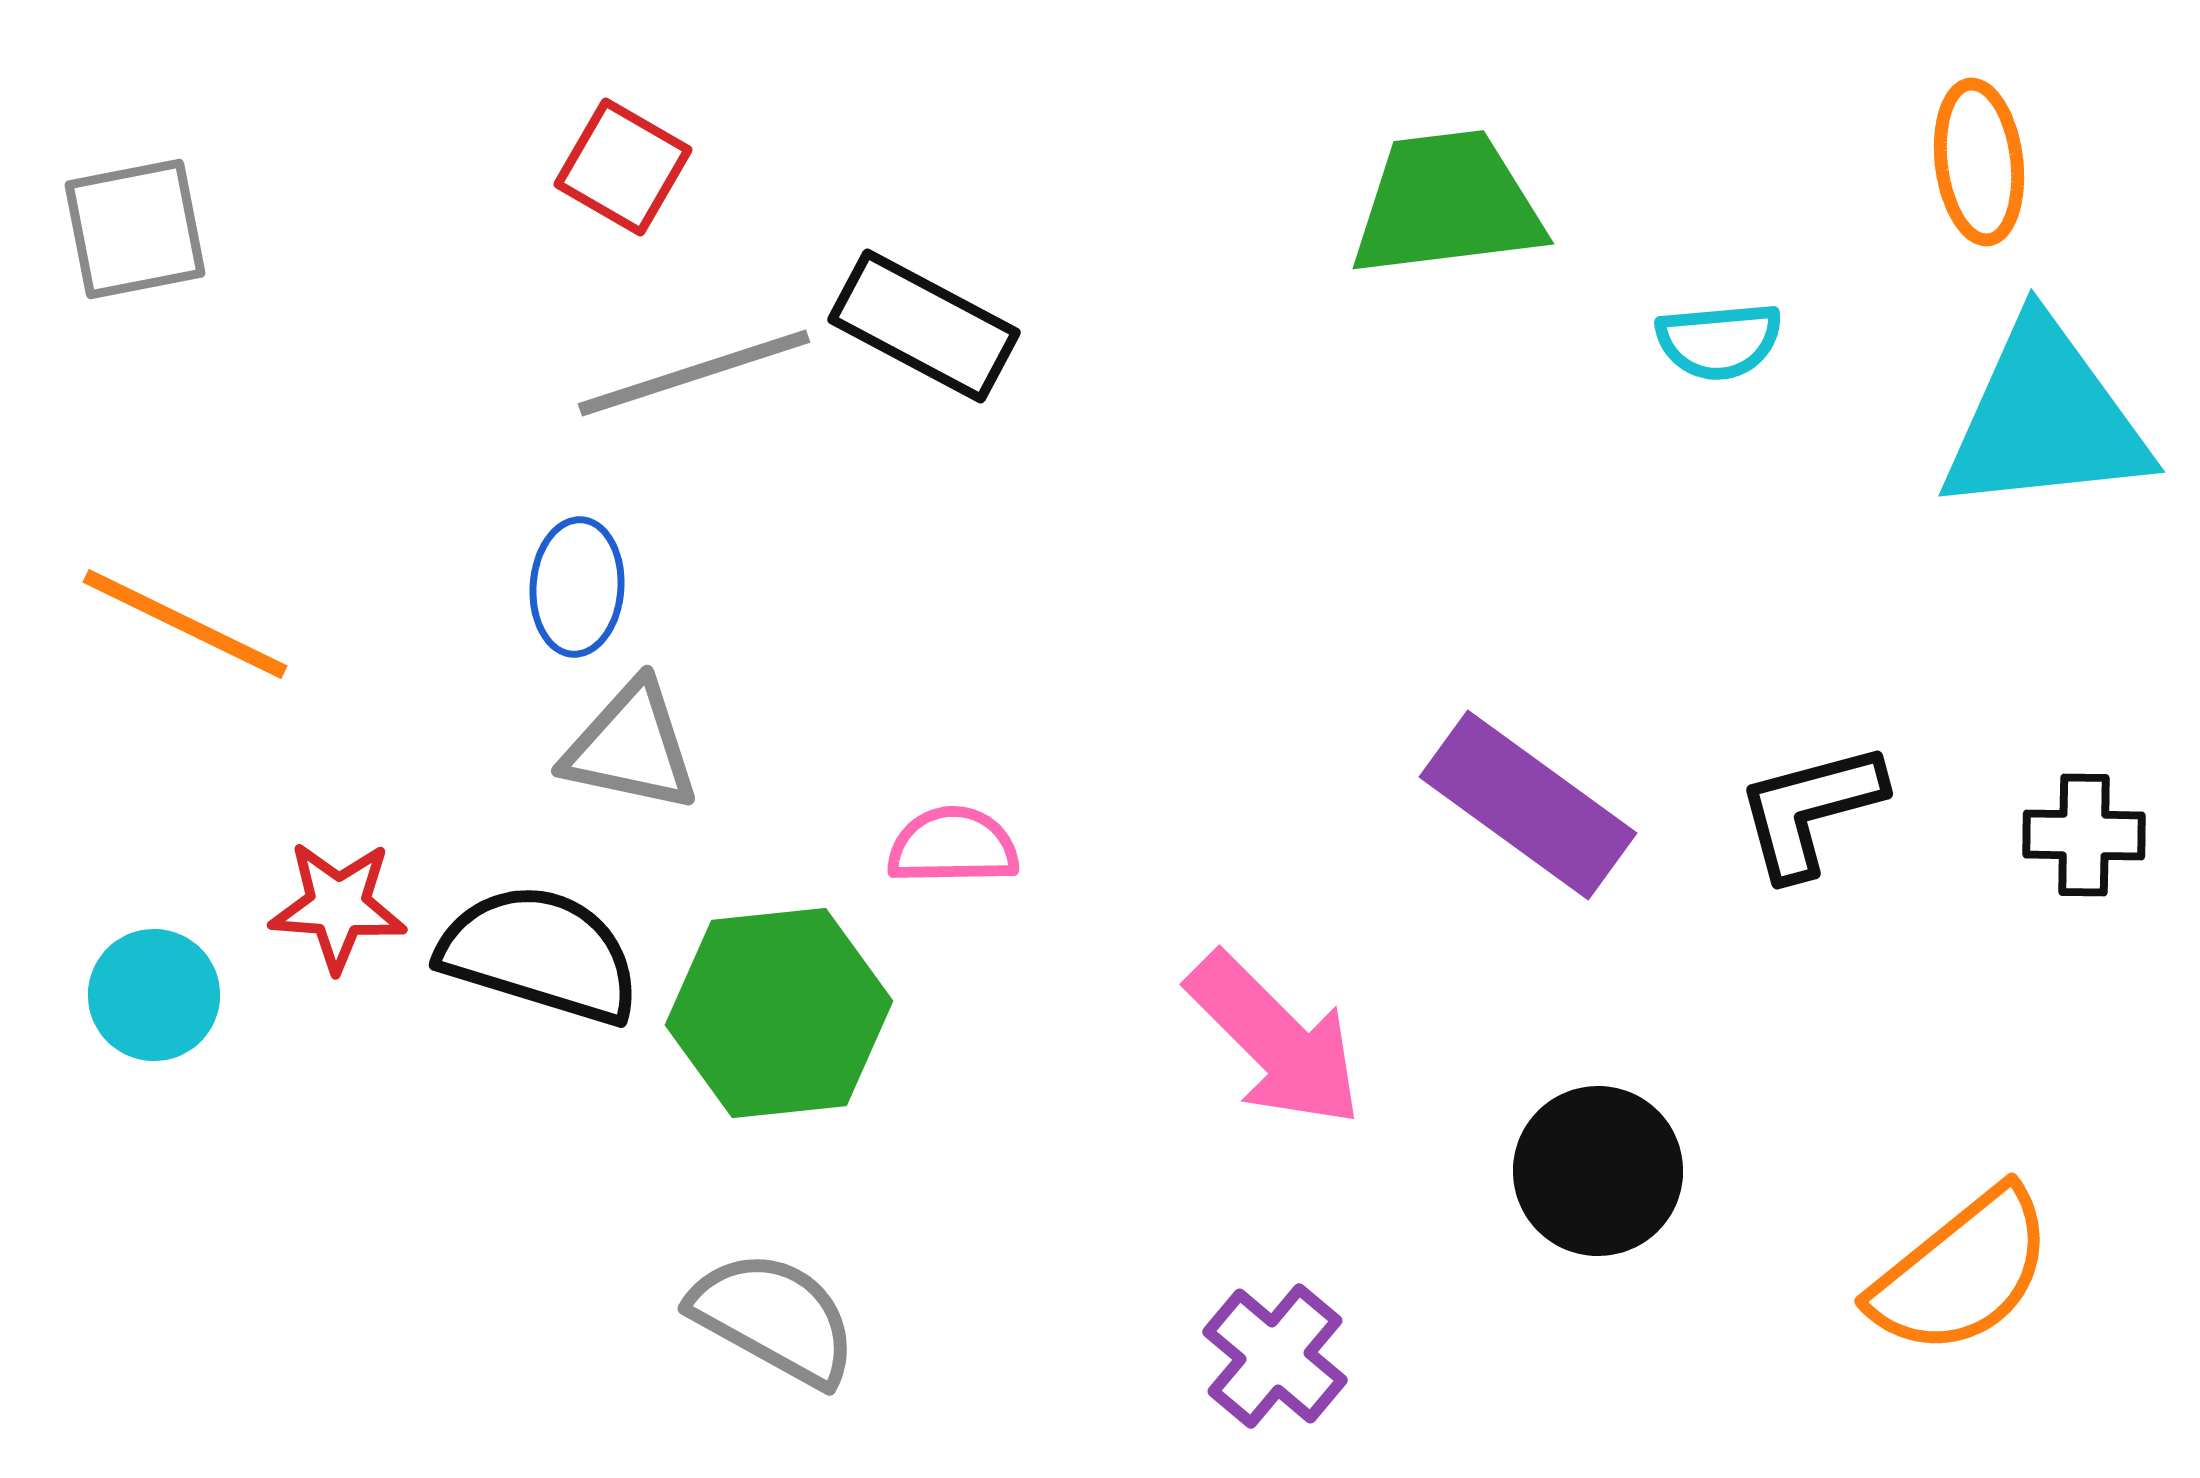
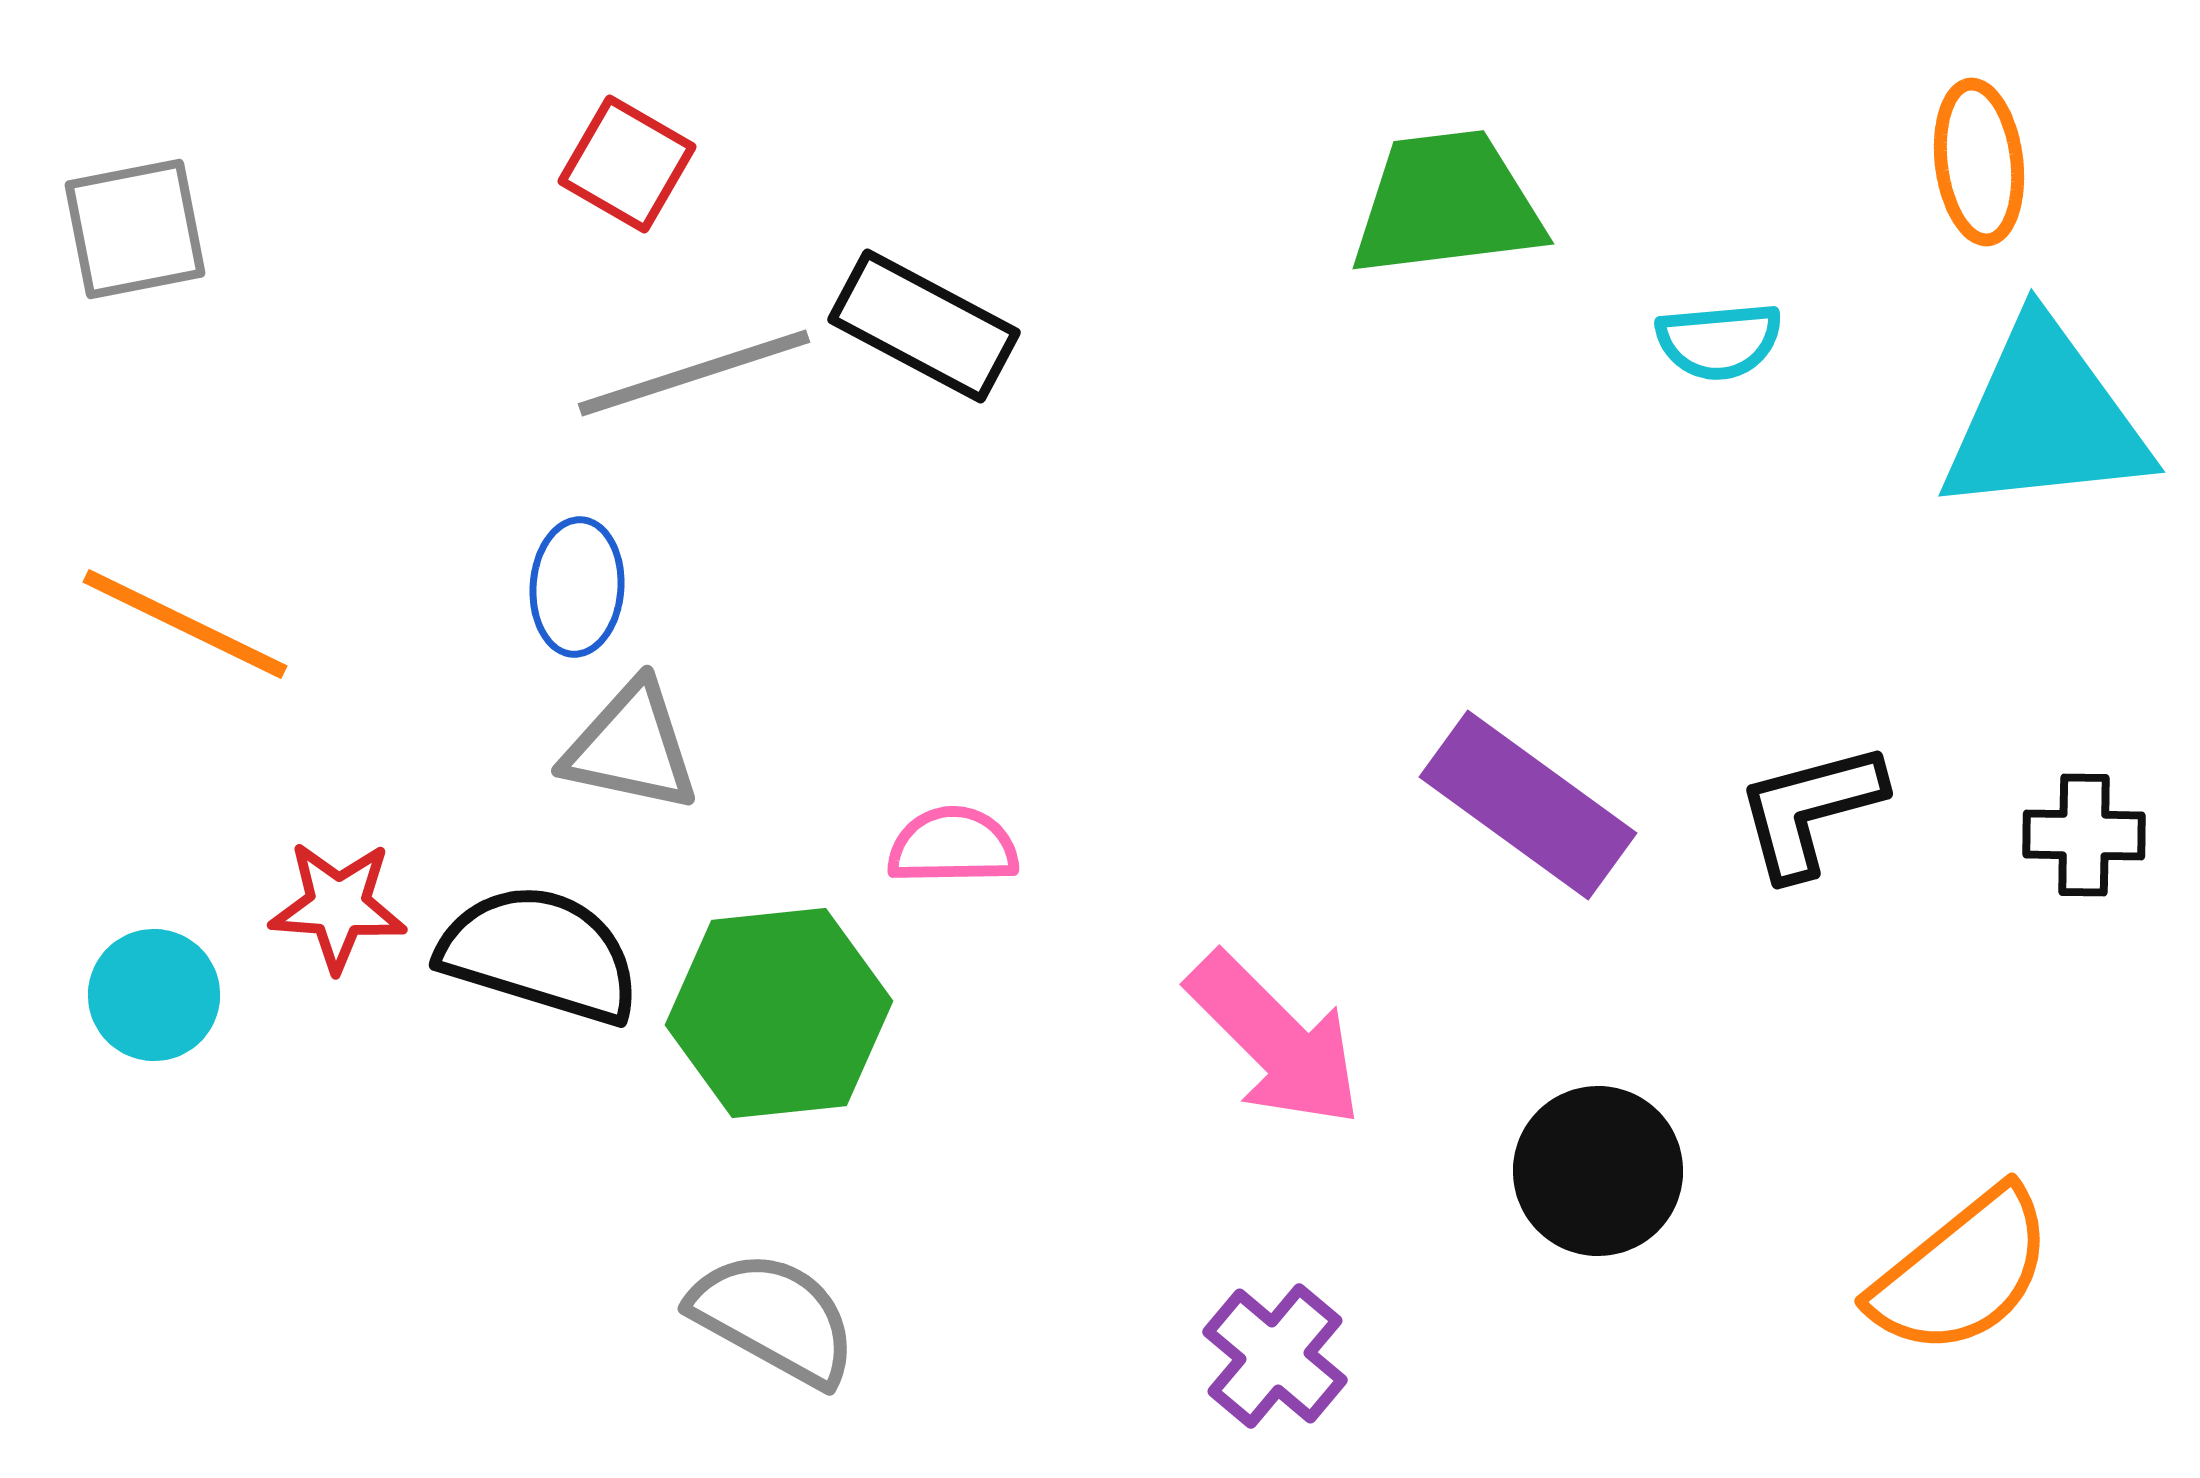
red square: moved 4 px right, 3 px up
